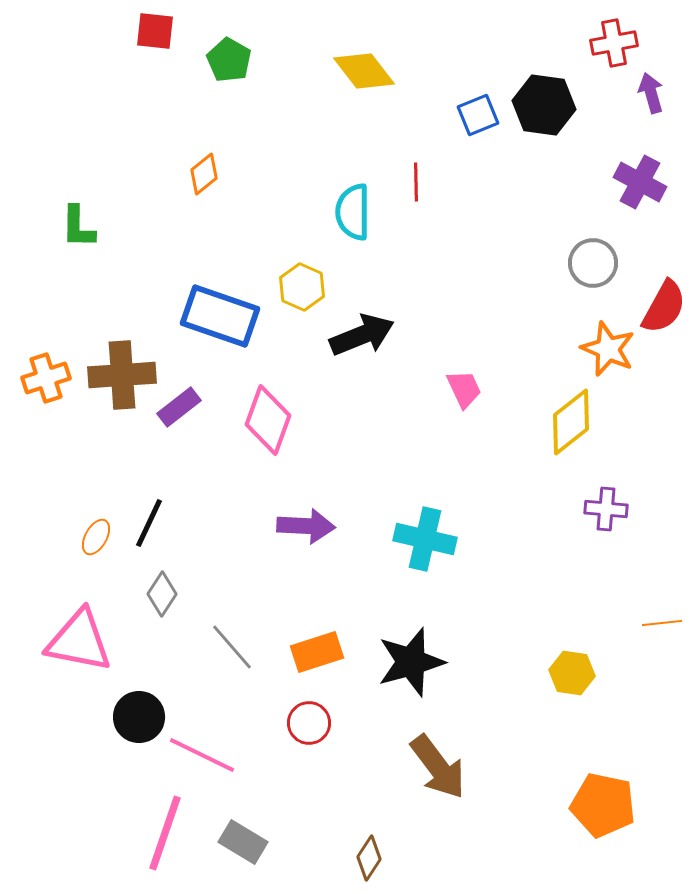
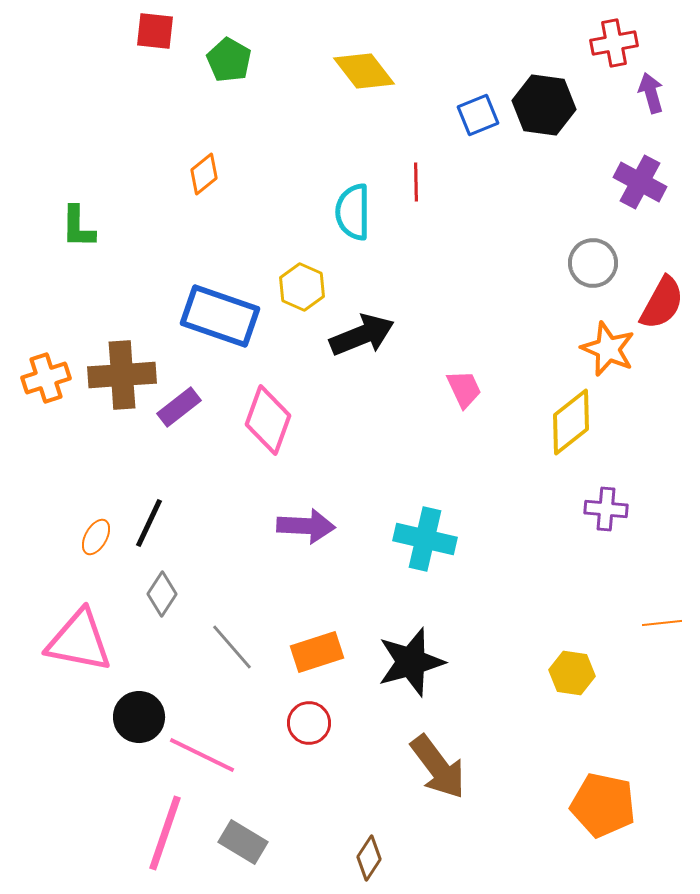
red semicircle at (664, 307): moved 2 px left, 4 px up
